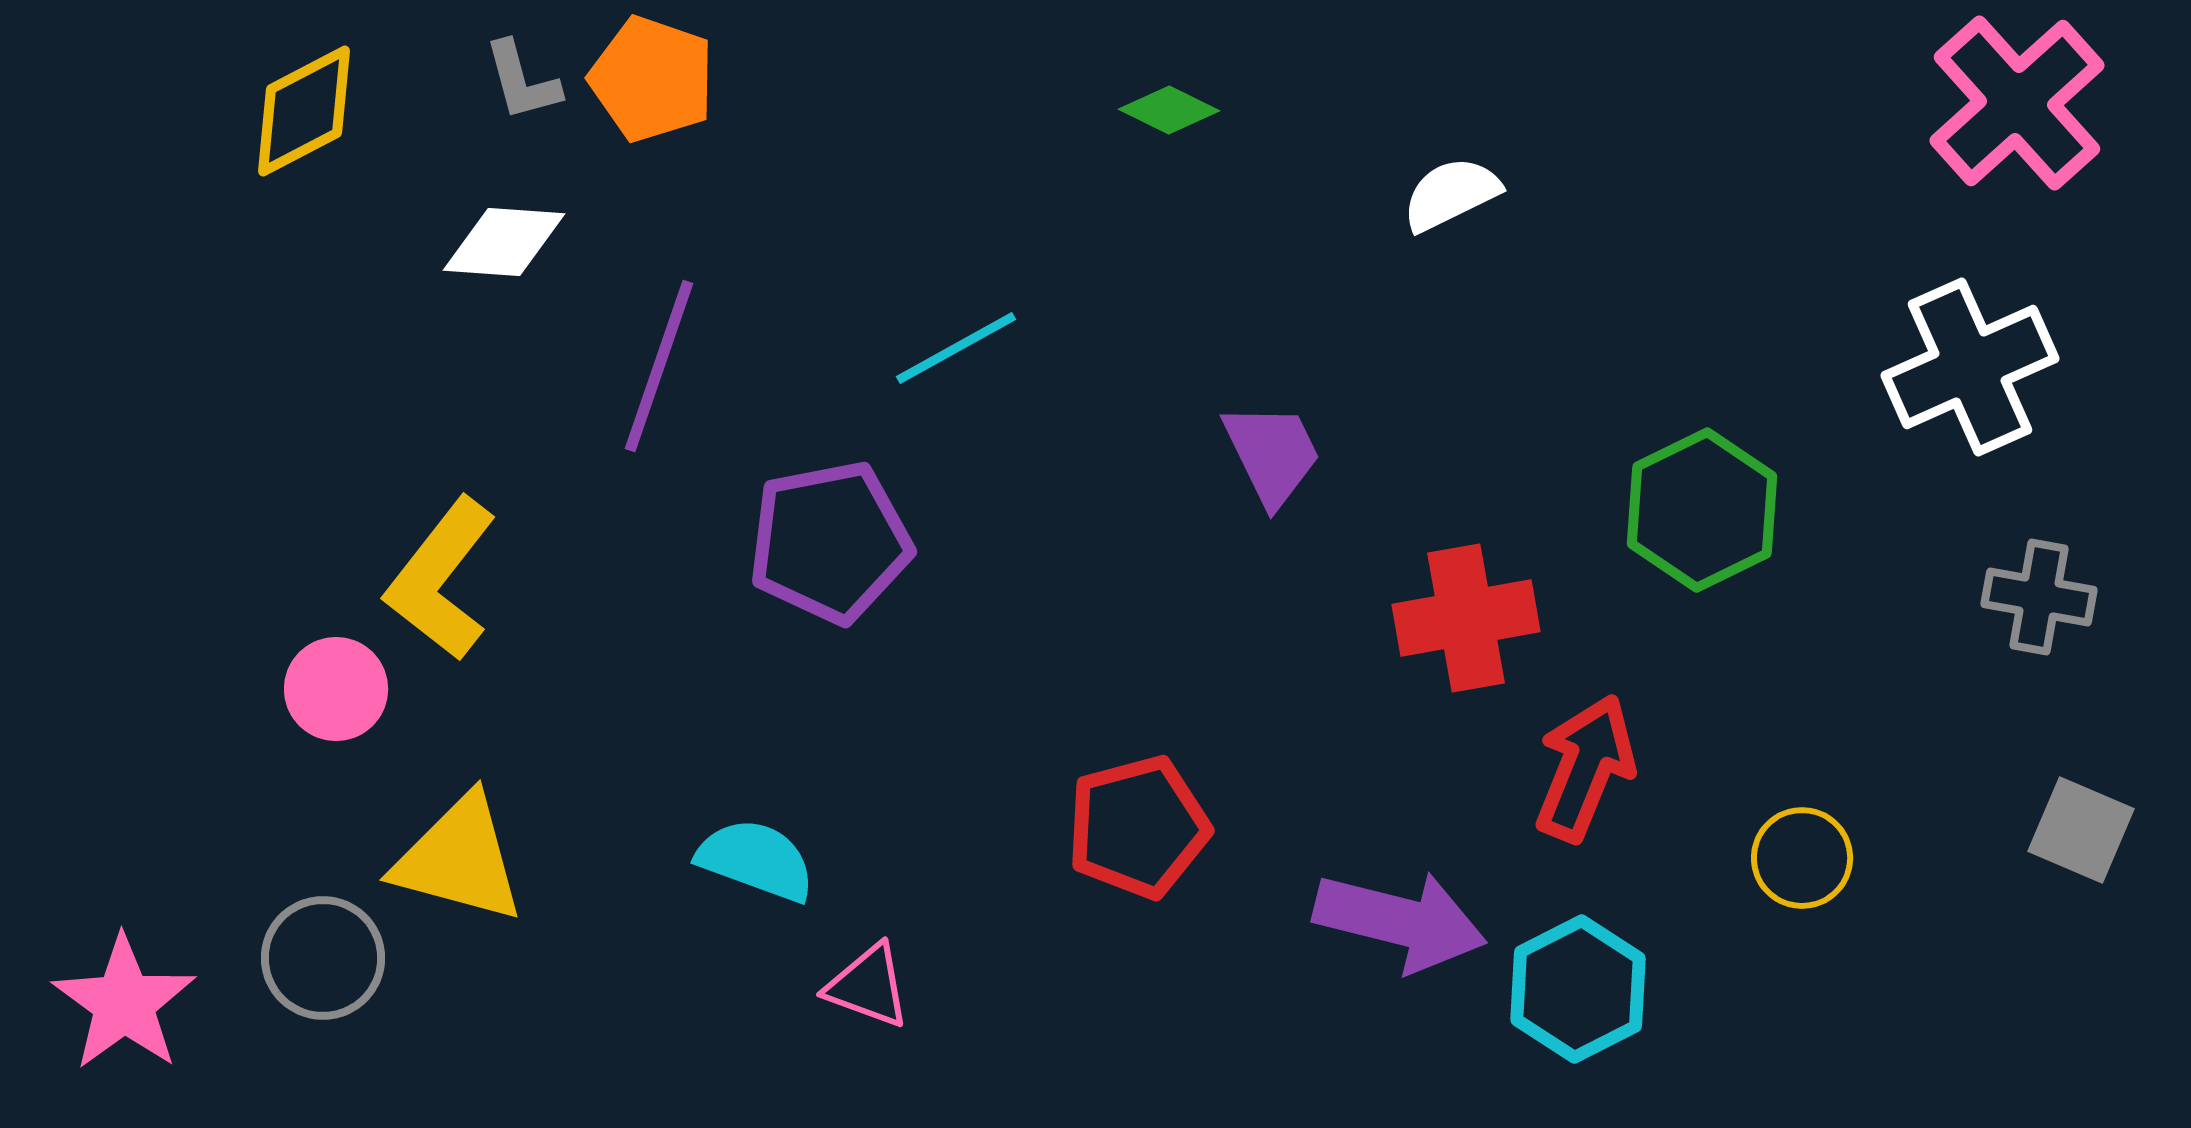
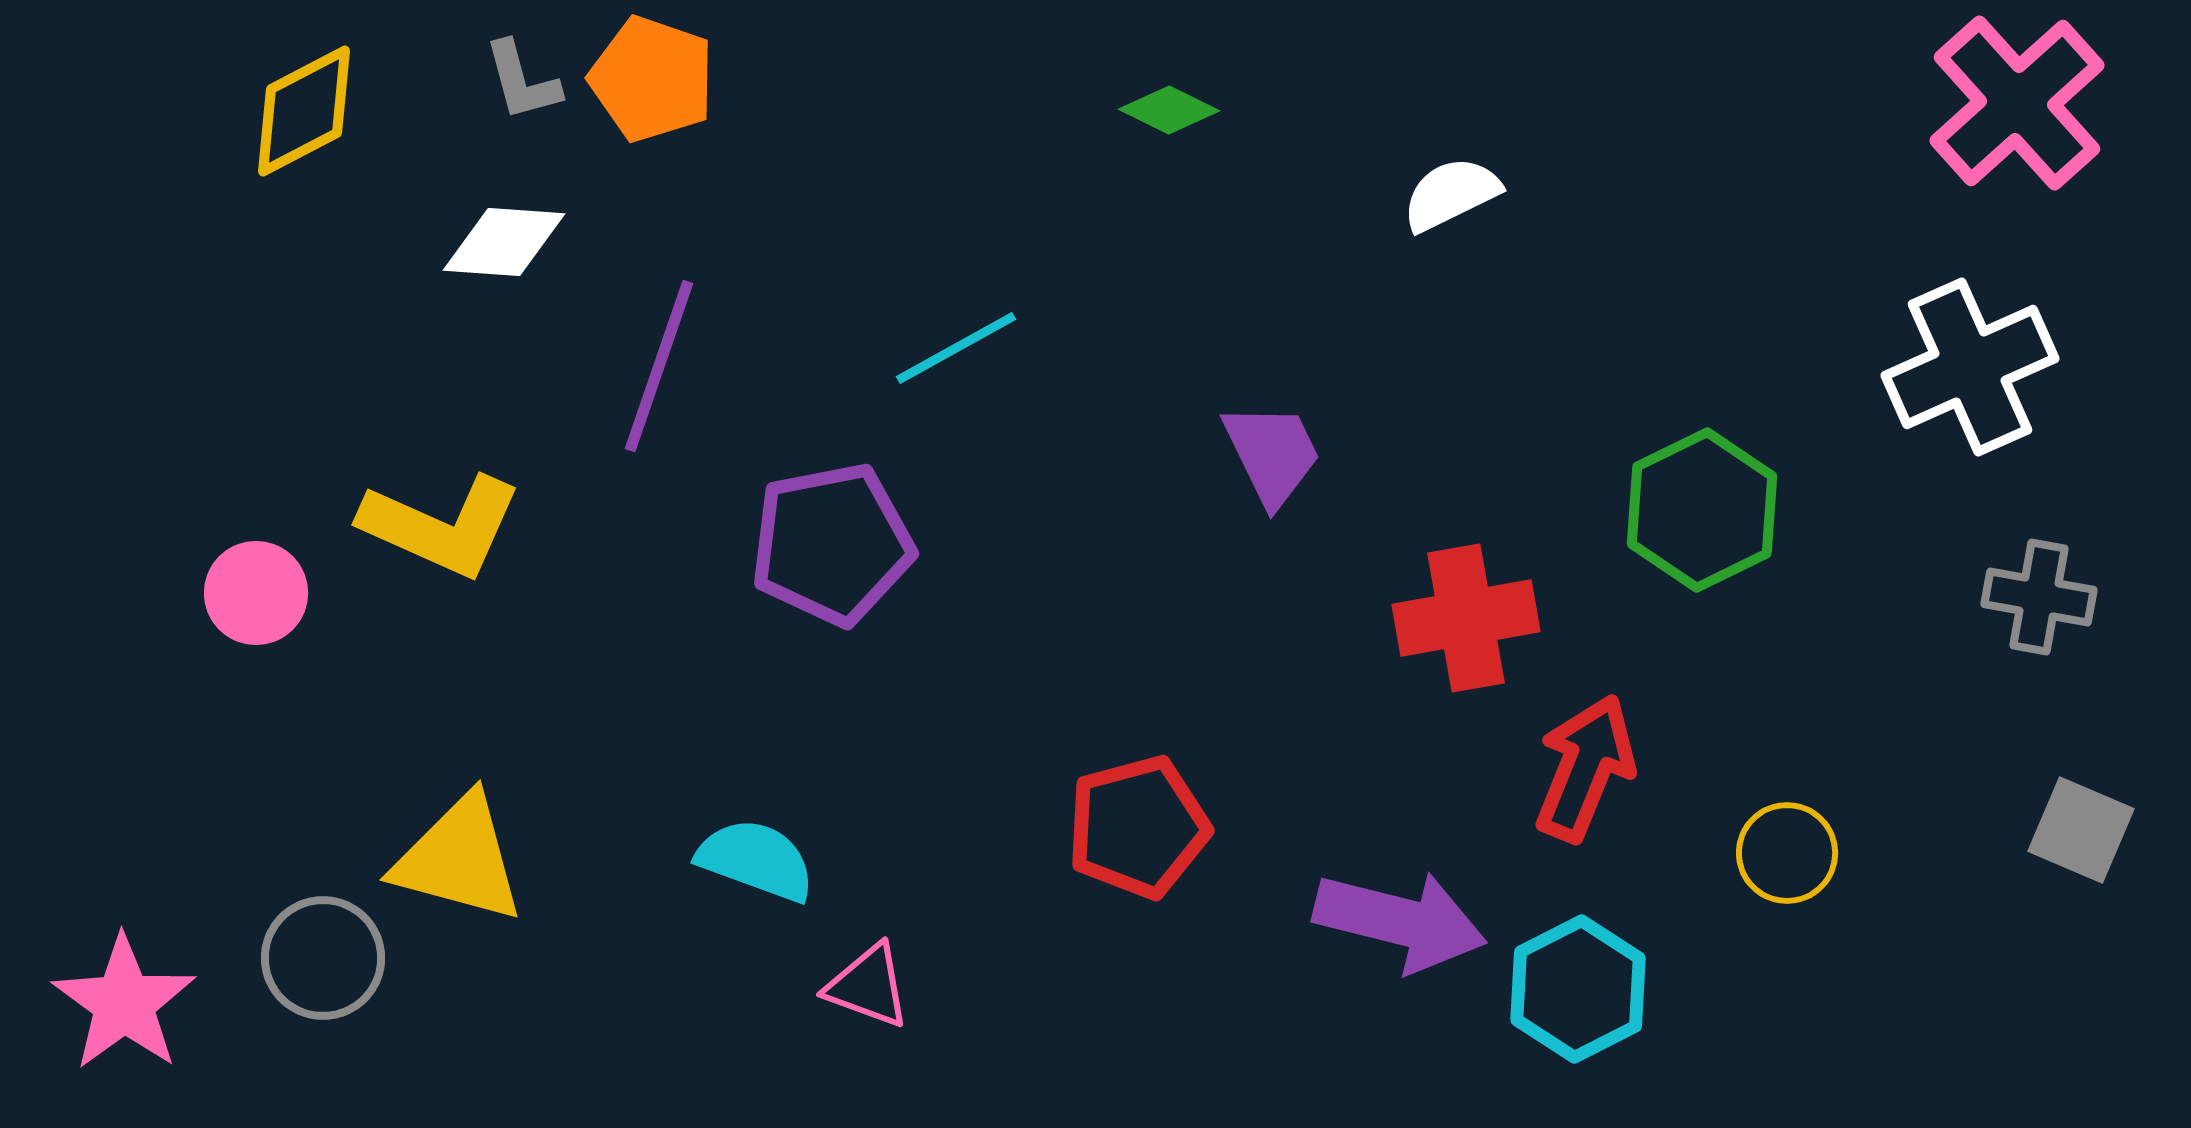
purple pentagon: moved 2 px right, 2 px down
yellow L-shape: moved 53 px up; rotated 104 degrees counterclockwise
pink circle: moved 80 px left, 96 px up
yellow circle: moved 15 px left, 5 px up
